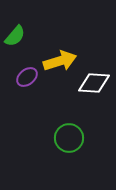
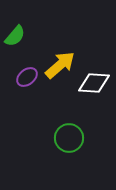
yellow arrow: moved 4 px down; rotated 24 degrees counterclockwise
